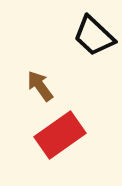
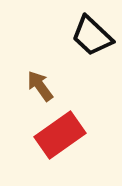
black trapezoid: moved 2 px left
